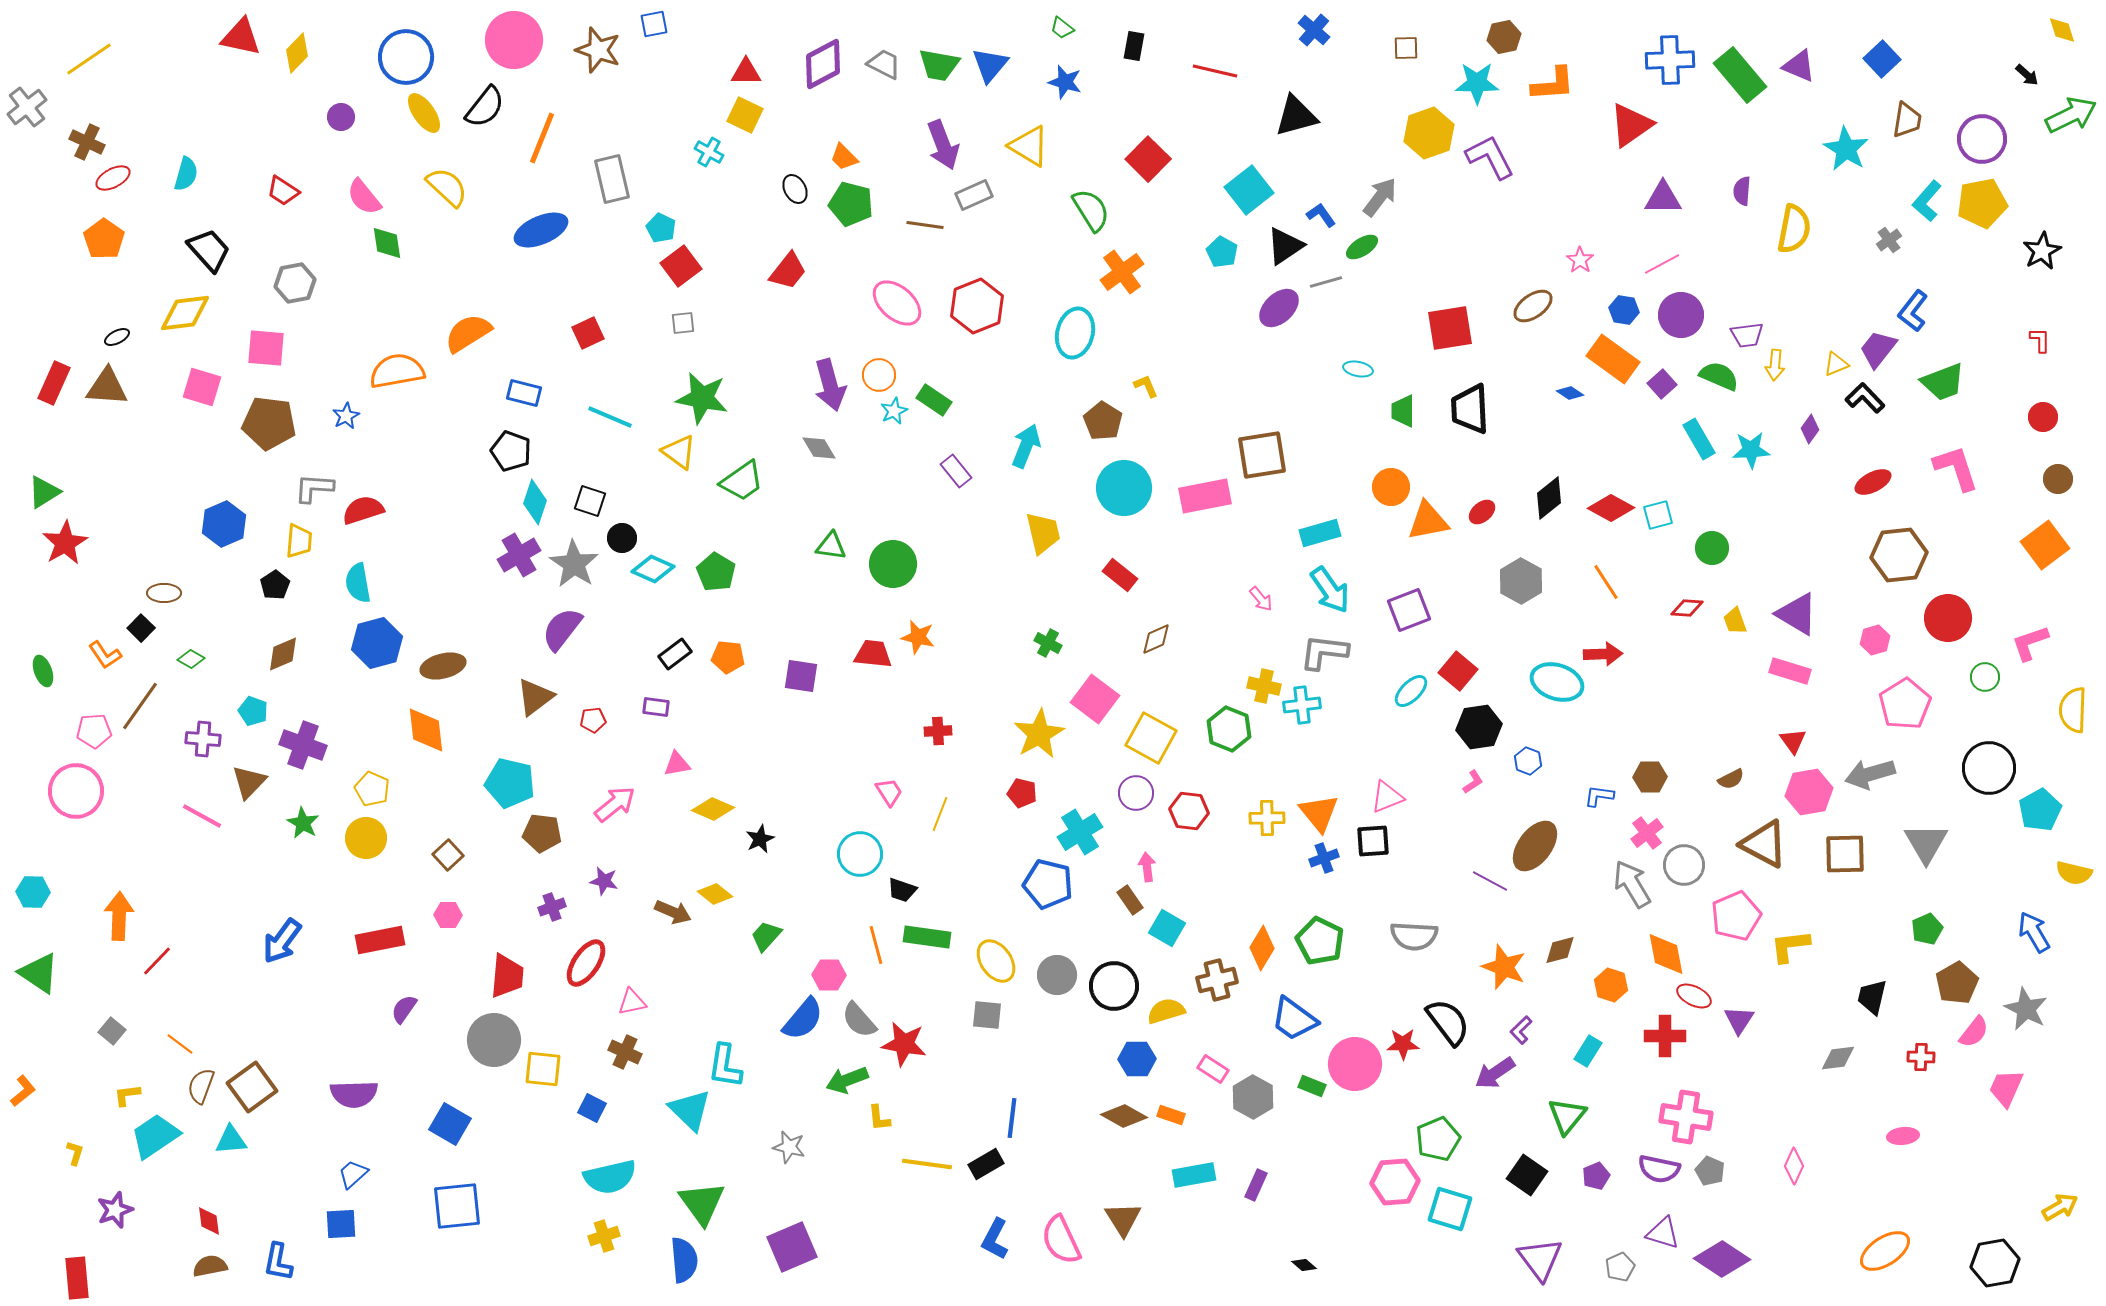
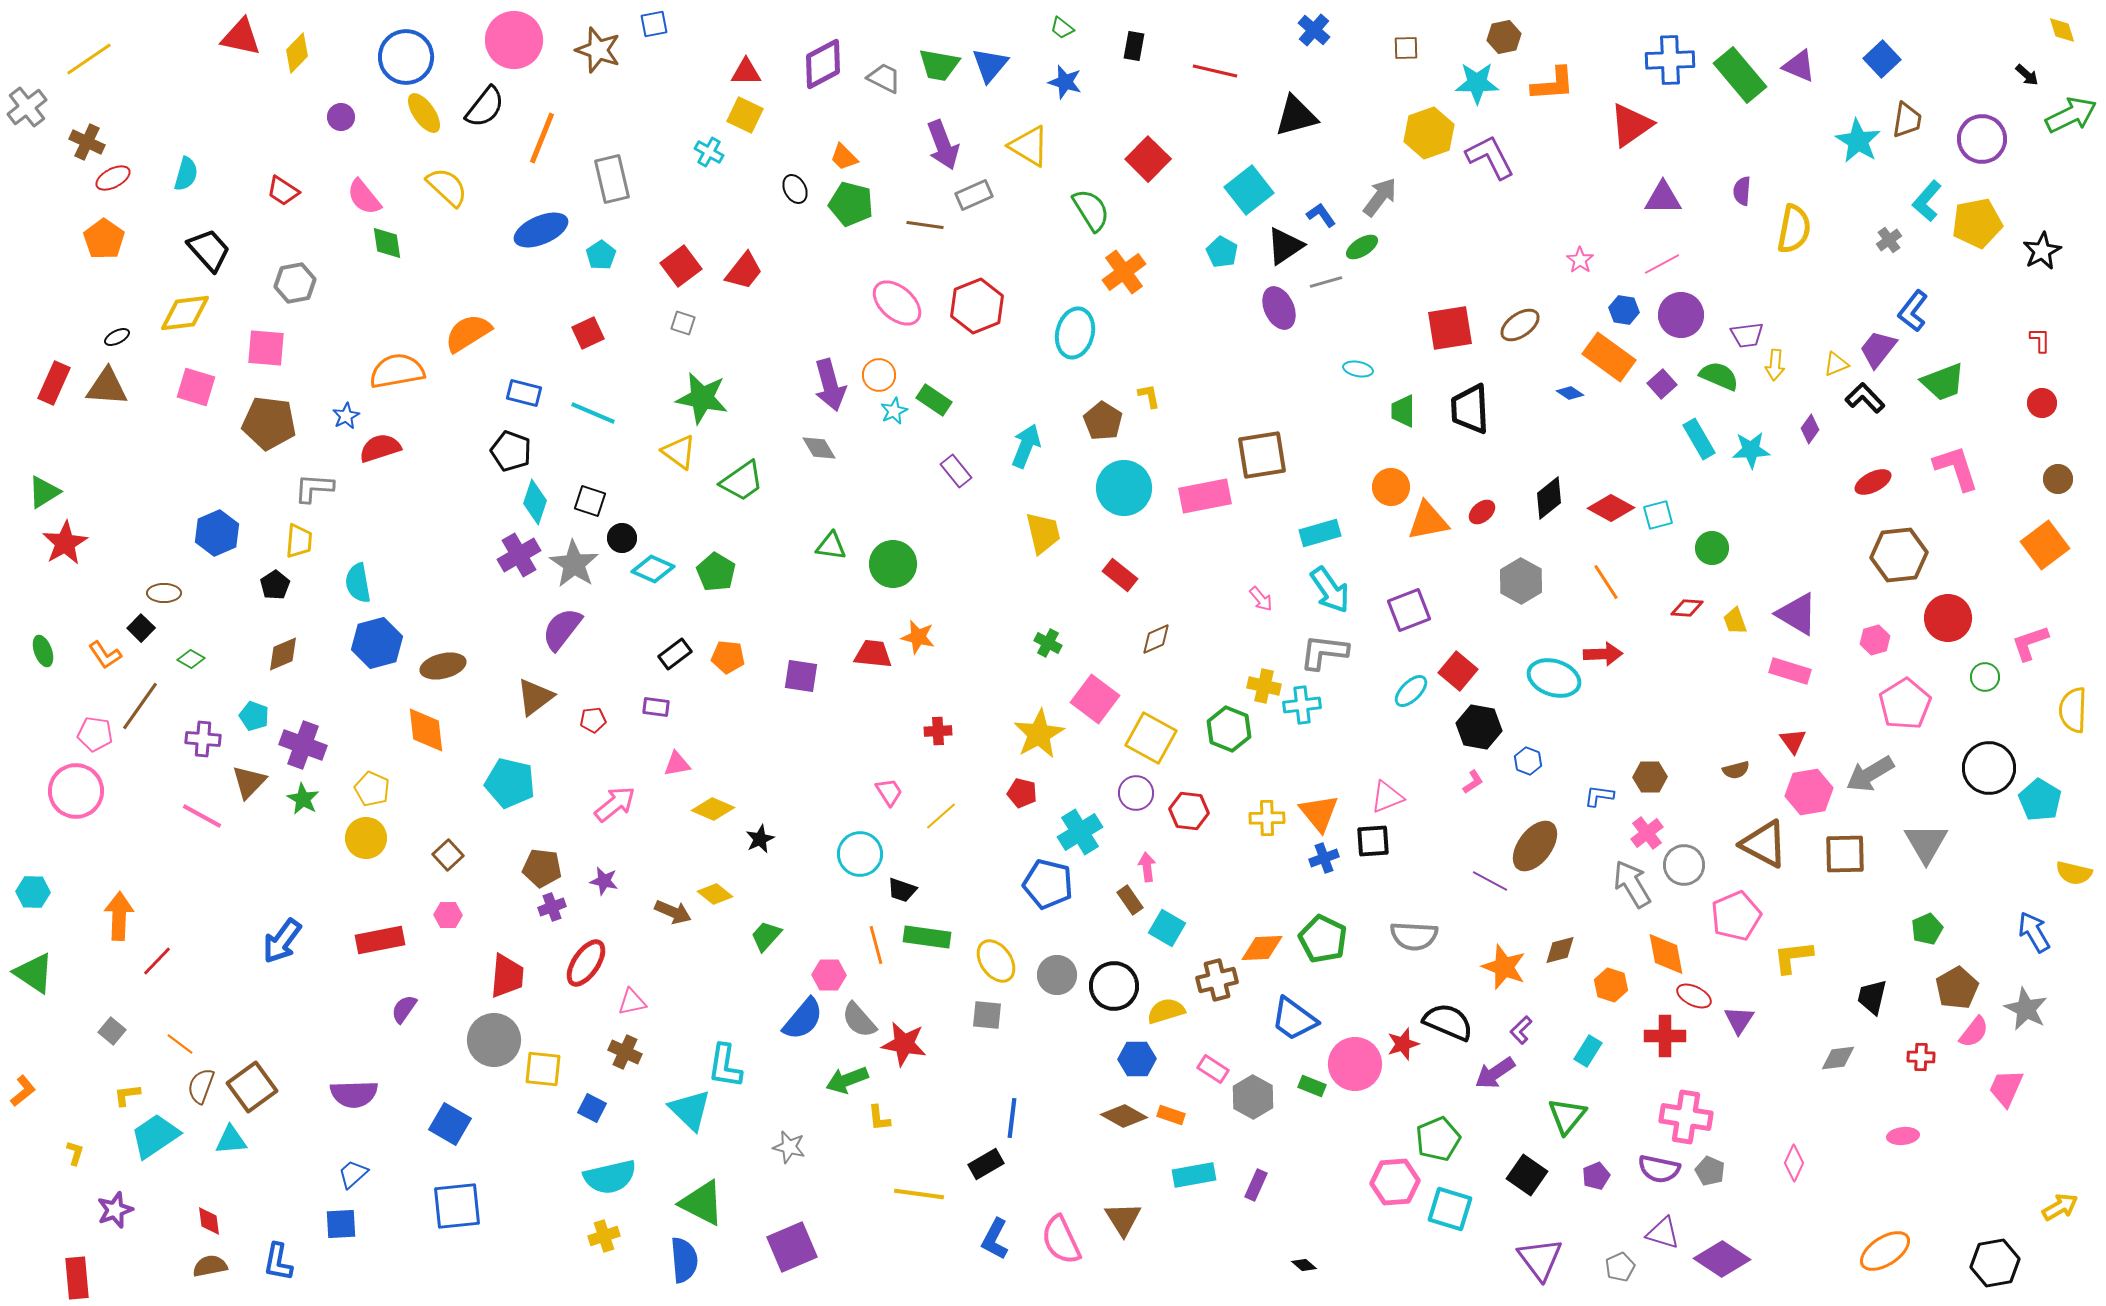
gray trapezoid at (884, 64): moved 14 px down
cyan star at (1846, 149): moved 12 px right, 8 px up
yellow pentagon at (1982, 203): moved 5 px left, 20 px down
cyan pentagon at (661, 228): moved 60 px left, 27 px down; rotated 12 degrees clockwise
red trapezoid at (788, 271): moved 44 px left
orange cross at (1122, 272): moved 2 px right
brown ellipse at (1533, 306): moved 13 px left, 19 px down
purple ellipse at (1279, 308): rotated 72 degrees counterclockwise
gray square at (683, 323): rotated 25 degrees clockwise
orange rectangle at (1613, 359): moved 4 px left, 2 px up
yellow L-shape at (1146, 386): moved 3 px right, 10 px down; rotated 12 degrees clockwise
pink square at (202, 387): moved 6 px left
cyan line at (610, 417): moved 17 px left, 4 px up
red circle at (2043, 417): moved 1 px left, 14 px up
red semicircle at (363, 510): moved 17 px right, 62 px up
blue hexagon at (224, 524): moved 7 px left, 9 px down
green ellipse at (43, 671): moved 20 px up
cyan ellipse at (1557, 682): moved 3 px left, 4 px up
cyan pentagon at (253, 711): moved 1 px right, 5 px down
black hexagon at (1479, 727): rotated 18 degrees clockwise
pink pentagon at (94, 731): moved 1 px right, 3 px down; rotated 12 degrees clockwise
gray arrow at (1870, 774): rotated 15 degrees counterclockwise
brown semicircle at (1731, 779): moved 5 px right, 9 px up; rotated 12 degrees clockwise
cyan pentagon at (2040, 810): moved 10 px up; rotated 12 degrees counterclockwise
yellow line at (940, 814): moved 1 px right, 2 px down; rotated 28 degrees clockwise
green star at (303, 823): moved 24 px up
brown pentagon at (542, 833): moved 35 px down
green pentagon at (1320, 941): moved 3 px right, 2 px up
yellow L-shape at (1790, 946): moved 3 px right, 11 px down
orange diamond at (1262, 948): rotated 57 degrees clockwise
green triangle at (39, 973): moved 5 px left
brown pentagon at (1957, 983): moved 5 px down
black semicircle at (1448, 1022): rotated 30 degrees counterclockwise
red star at (1403, 1044): rotated 16 degrees counterclockwise
yellow line at (927, 1164): moved 8 px left, 30 px down
pink diamond at (1794, 1166): moved 3 px up
green triangle at (702, 1203): rotated 27 degrees counterclockwise
